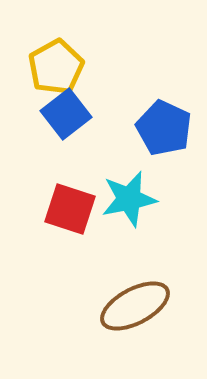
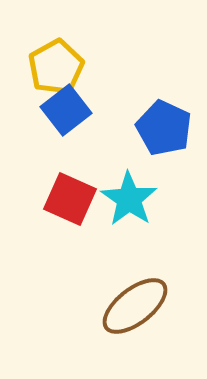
blue square: moved 4 px up
cyan star: rotated 26 degrees counterclockwise
red square: moved 10 px up; rotated 6 degrees clockwise
brown ellipse: rotated 10 degrees counterclockwise
